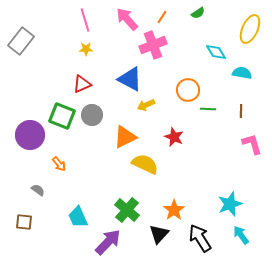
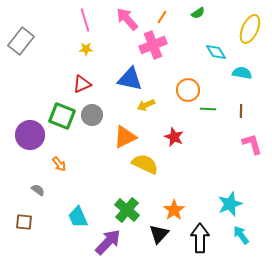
blue triangle: rotated 16 degrees counterclockwise
black arrow: rotated 32 degrees clockwise
